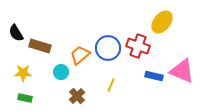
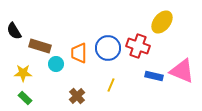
black semicircle: moved 2 px left, 2 px up
orange trapezoid: moved 1 px left, 2 px up; rotated 50 degrees counterclockwise
cyan circle: moved 5 px left, 8 px up
green rectangle: rotated 32 degrees clockwise
